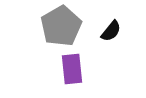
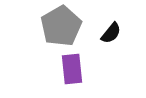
black semicircle: moved 2 px down
